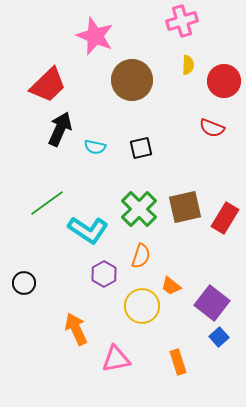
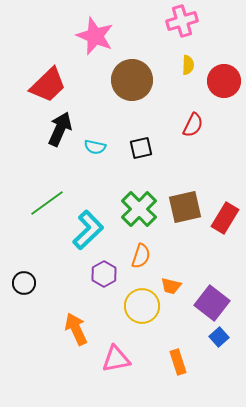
red semicircle: moved 19 px left, 3 px up; rotated 85 degrees counterclockwise
cyan L-shape: rotated 78 degrees counterclockwise
orange trapezoid: rotated 25 degrees counterclockwise
